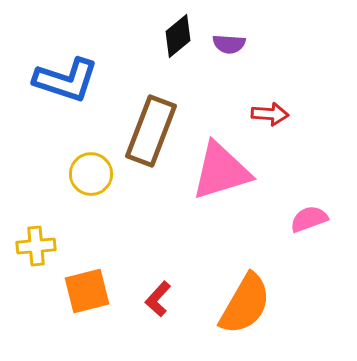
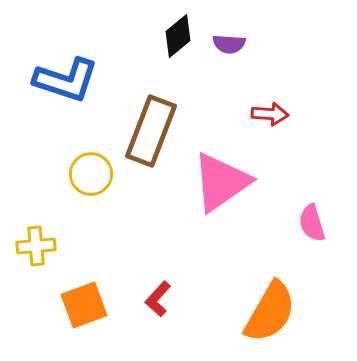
pink triangle: moved 11 px down; rotated 18 degrees counterclockwise
pink semicircle: moved 3 px right, 4 px down; rotated 87 degrees counterclockwise
orange square: moved 3 px left, 14 px down; rotated 6 degrees counterclockwise
orange semicircle: moved 25 px right, 8 px down
